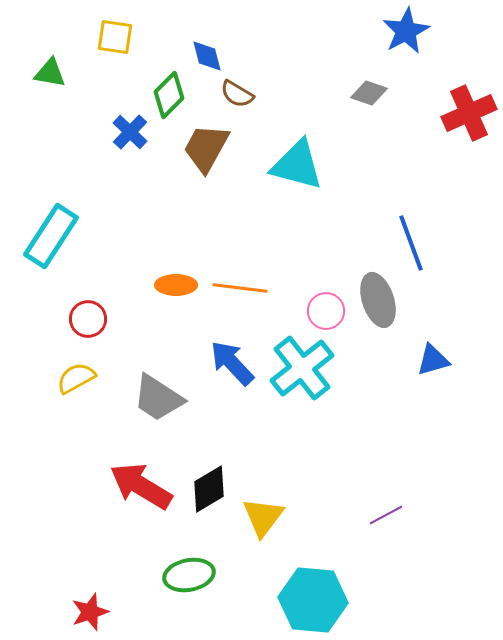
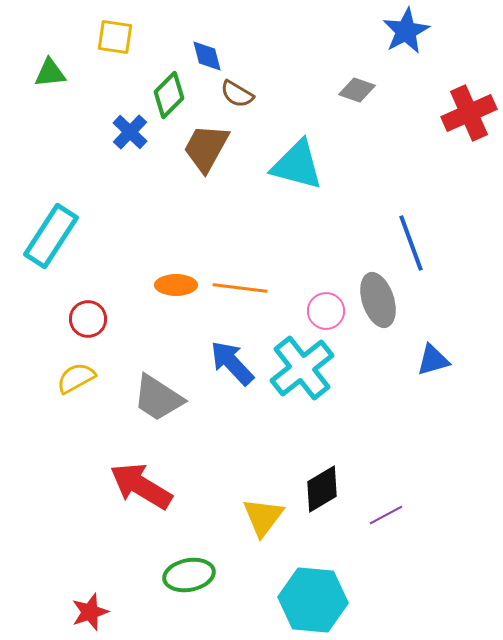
green triangle: rotated 16 degrees counterclockwise
gray diamond: moved 12 px left, 3 px up
black diamond: moved 113 px right
